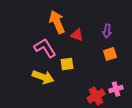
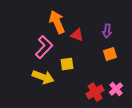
pink L-shape: moved 1 px left, 1 px up; rotated 75 degrees clockwise
pink cross: rotated 24 degrees counterclockwise
red cross: moved 1 px left, 4 px up
